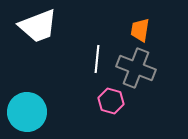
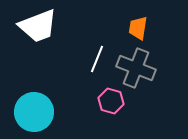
orange trapezoid: moved 2 px left, 2 px up
white line: rotated 16 degrees clockwise
cyan circle: moved 7 px right
